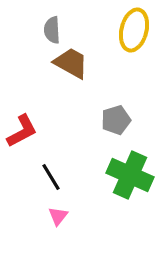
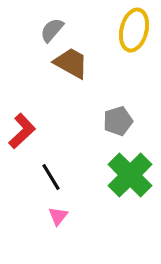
gray semicircle: rotated 44 degrees clockwise
gray pentagon: moved 2 px right, 1 px down
red L-shape: rotated 15 degrees counterclockwise
green cross: rotated 21 degrees clockwise
